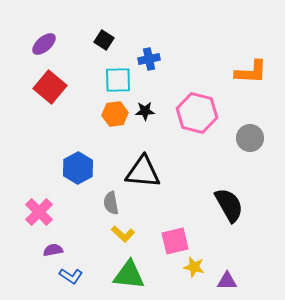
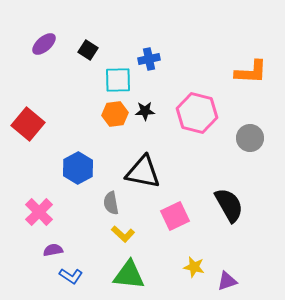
black square: moved 16 px left, 10 px down
red square: moved 22 px left, 37 px down
black triangle: rotated 6 degrees clockwise
pink square: moved 25 px up; rotated 12 degrees counterclockwise
purple triangle: rotated 20 degrees counterclockwise
